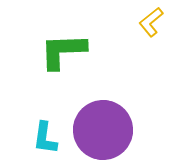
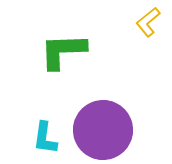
yellow L-shape: moved 3 px left
